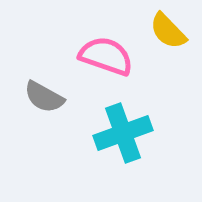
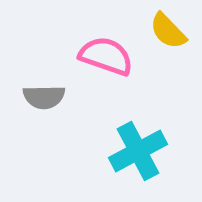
gray semicircle: rotated 30 degrees counterclockwise
cyan cross: moved 15 px right, 18 px down; rotated 8 degrees counterclockwise
